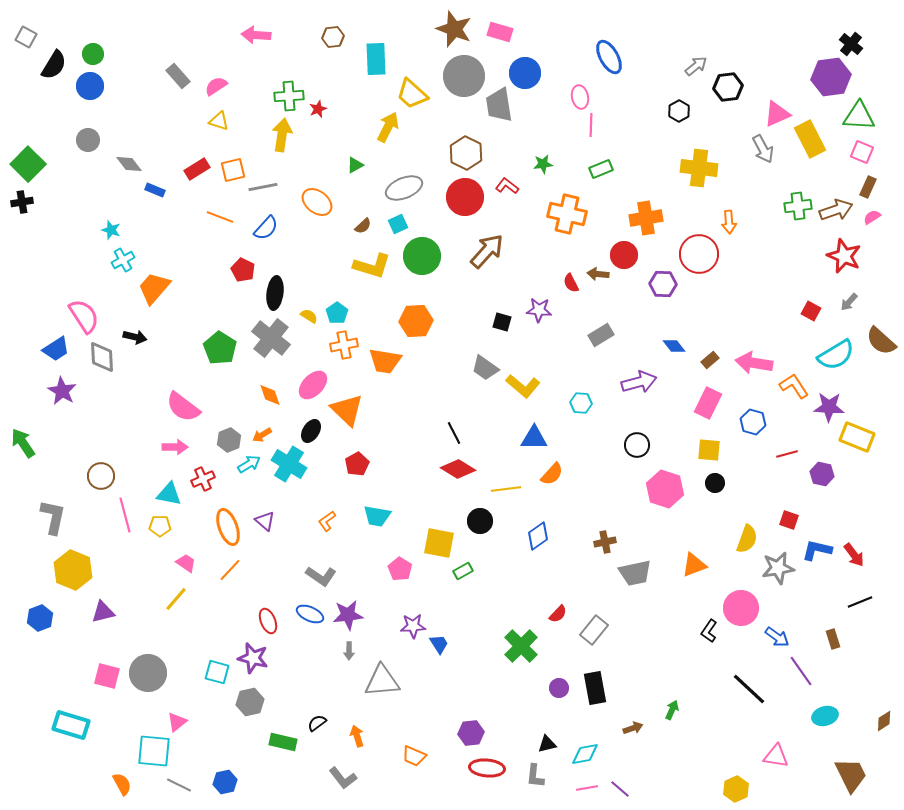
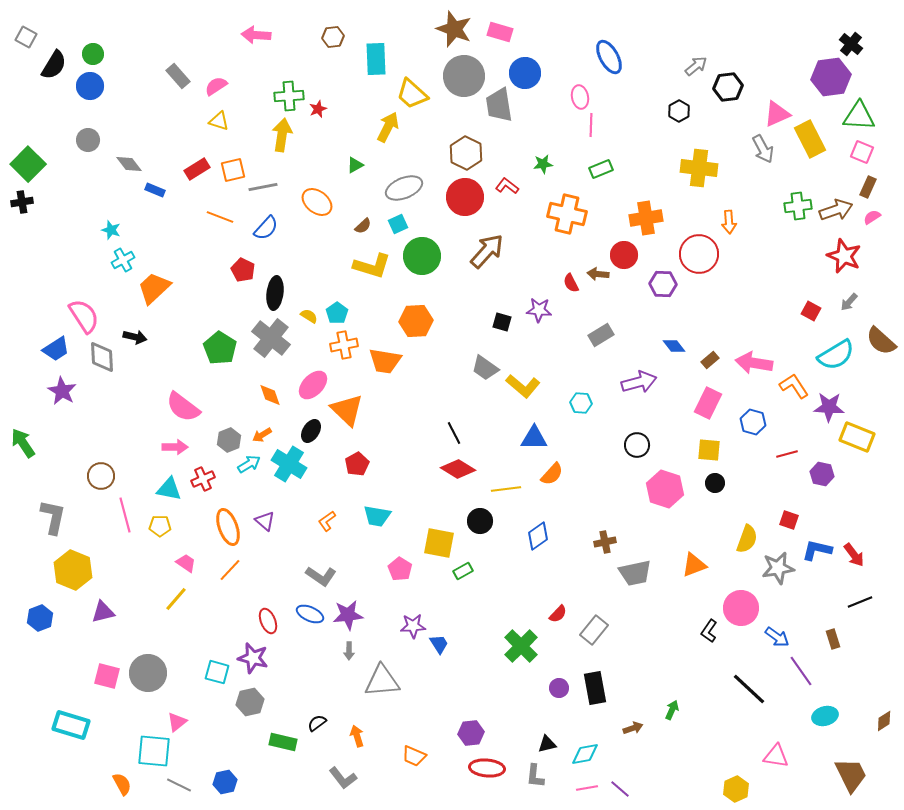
orange trapezoid at (154, 288): rotated 6 degrees clockwise
cyan triangle at (169, 494): moved 5 px up
